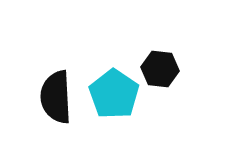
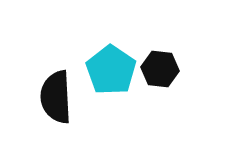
cyan pentagon: moved 3 px left, 24 px up
